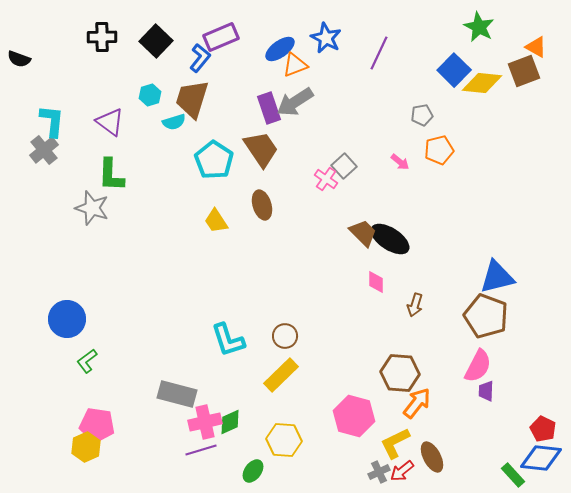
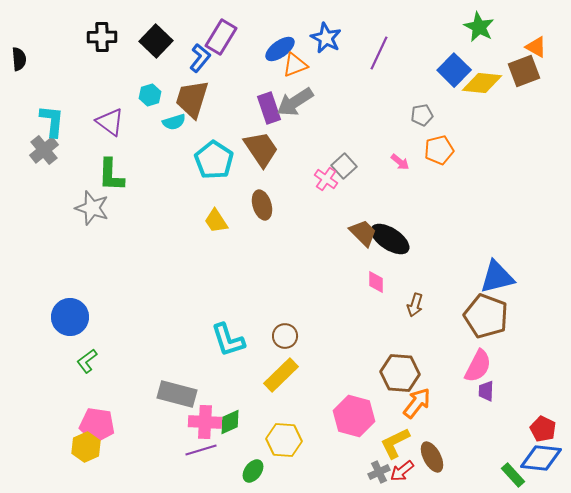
purple rectangle at (221, 37): rotated 36 degrees counterclockwise
black semicircle at (19, 59): rotated 115 degrees counterclockwise
blue circle at (67, 319): moved 3 px right, 2 px up
pink cross at (205, 422): rotated 16 degrees clockwise
